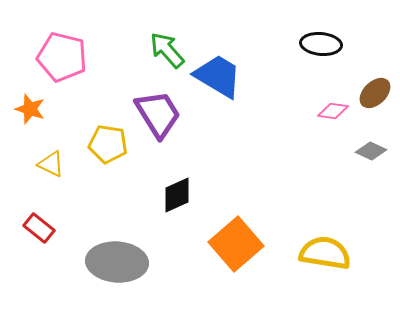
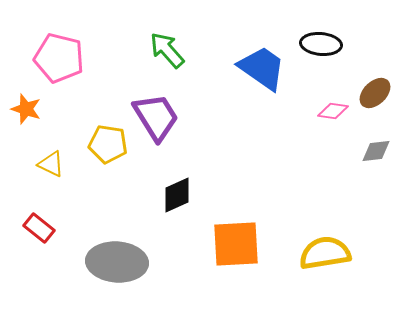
pink pentagon: moved 3 px left, 1 px down
blue trapezoid: moved 44 px right, 8 px up; rotated 4 degrees clockwise
orange star: moved 4 px left
purple trapezoid: moved 2 px left, 3 px down
gray diamond: moved 5 px right; rotated 32 degrees counterclockwise
orange square: rotated 38 degrees clockwise
yellow semicircle: rotated 18 degrees counterclockwise
